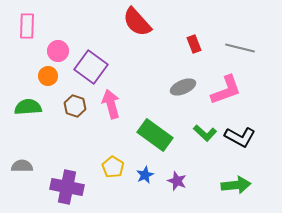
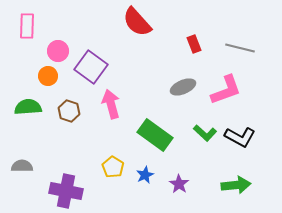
brown hexagon: moved 6 px left, 5 px down
purple star: moved 2 px right, 3 px down; rotated 12 degrees clockwise
purple cross: moved 1 px left, 4 px down
